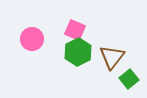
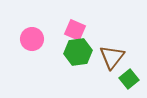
green hexagon: rotated 20 degrees clockwise
